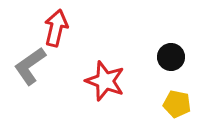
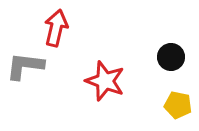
gray L-shape: moved 5 px left; rotated 42 degrees clockwise
yellow pentagon: moved 1 px right, 1 px down
